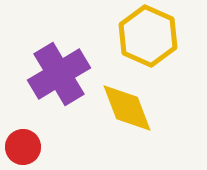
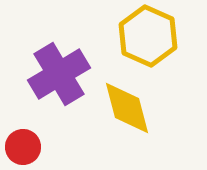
yellow diamond: rotated 6 degrees clockwise
